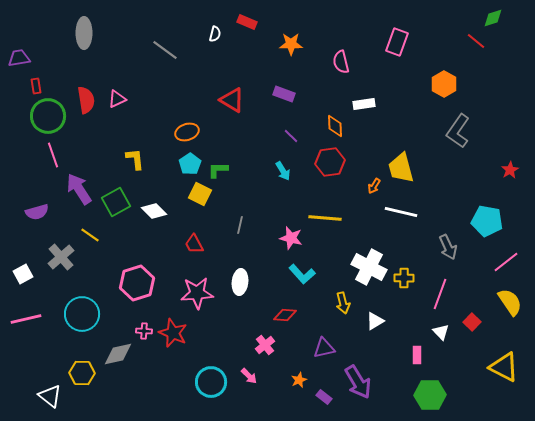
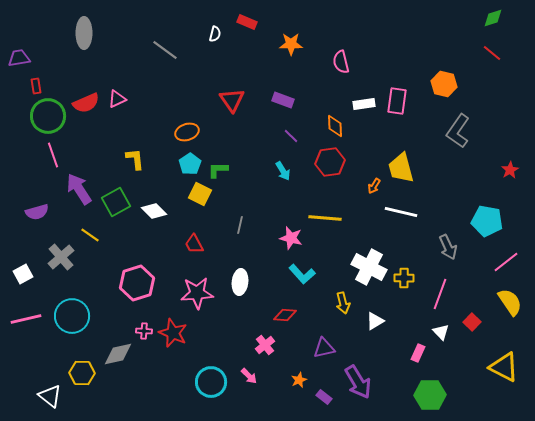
red line at (476, 41): moved 16 px right, 12 px down
pink rectangle at (397, 42): moved 59 px down; rotated 12 degrees counterclockwise
orange hexagon at (444, 84): rotated 15 degrees counterclockwise
purple rectangle at (284, 94): moved 1 px left, 6 px down
red semicircle at (86, 100): moved 3 px down; rotated 76 degrees clockwise
red triangle at (232, 100): rotated 24 degrees clockwise
cyan circle at (82, 314): moved 10 px left, 2 px down
pink rectangle at (417, 355): moved 1 px right, 2 px up; rotated 24 degrees clockwise
